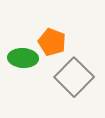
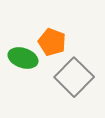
green ellipse: rotated 16 degrees clockwise
